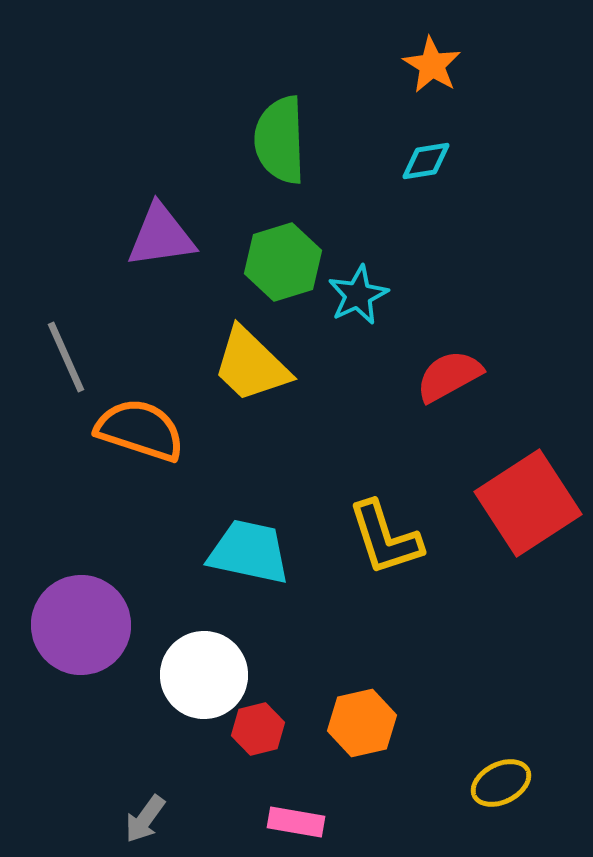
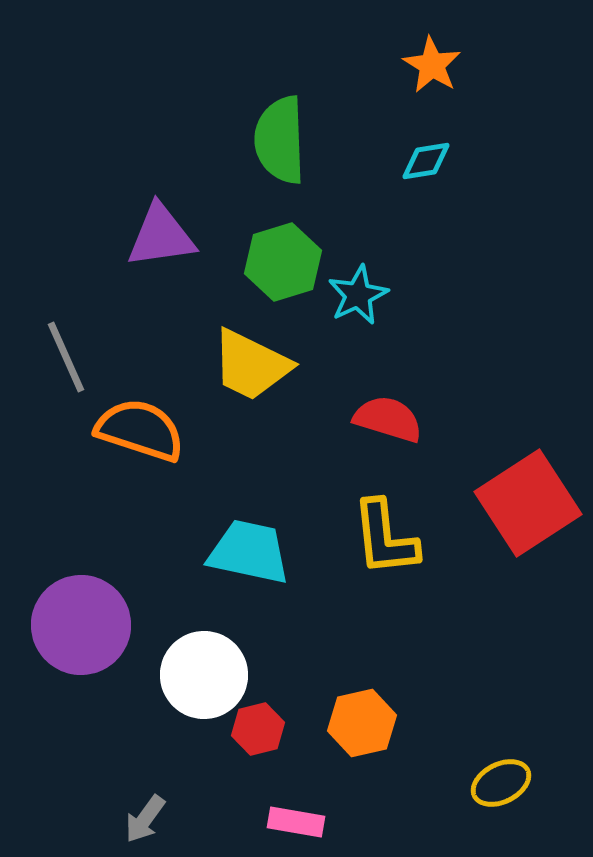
yellow trapezoid: rotated 18 degrees counterclockwise
red semicircle: moved 61 px left, 43 px down; rotated 46 degrees clockwise
yellow L-shape: rotated 12 degrees clockwise
